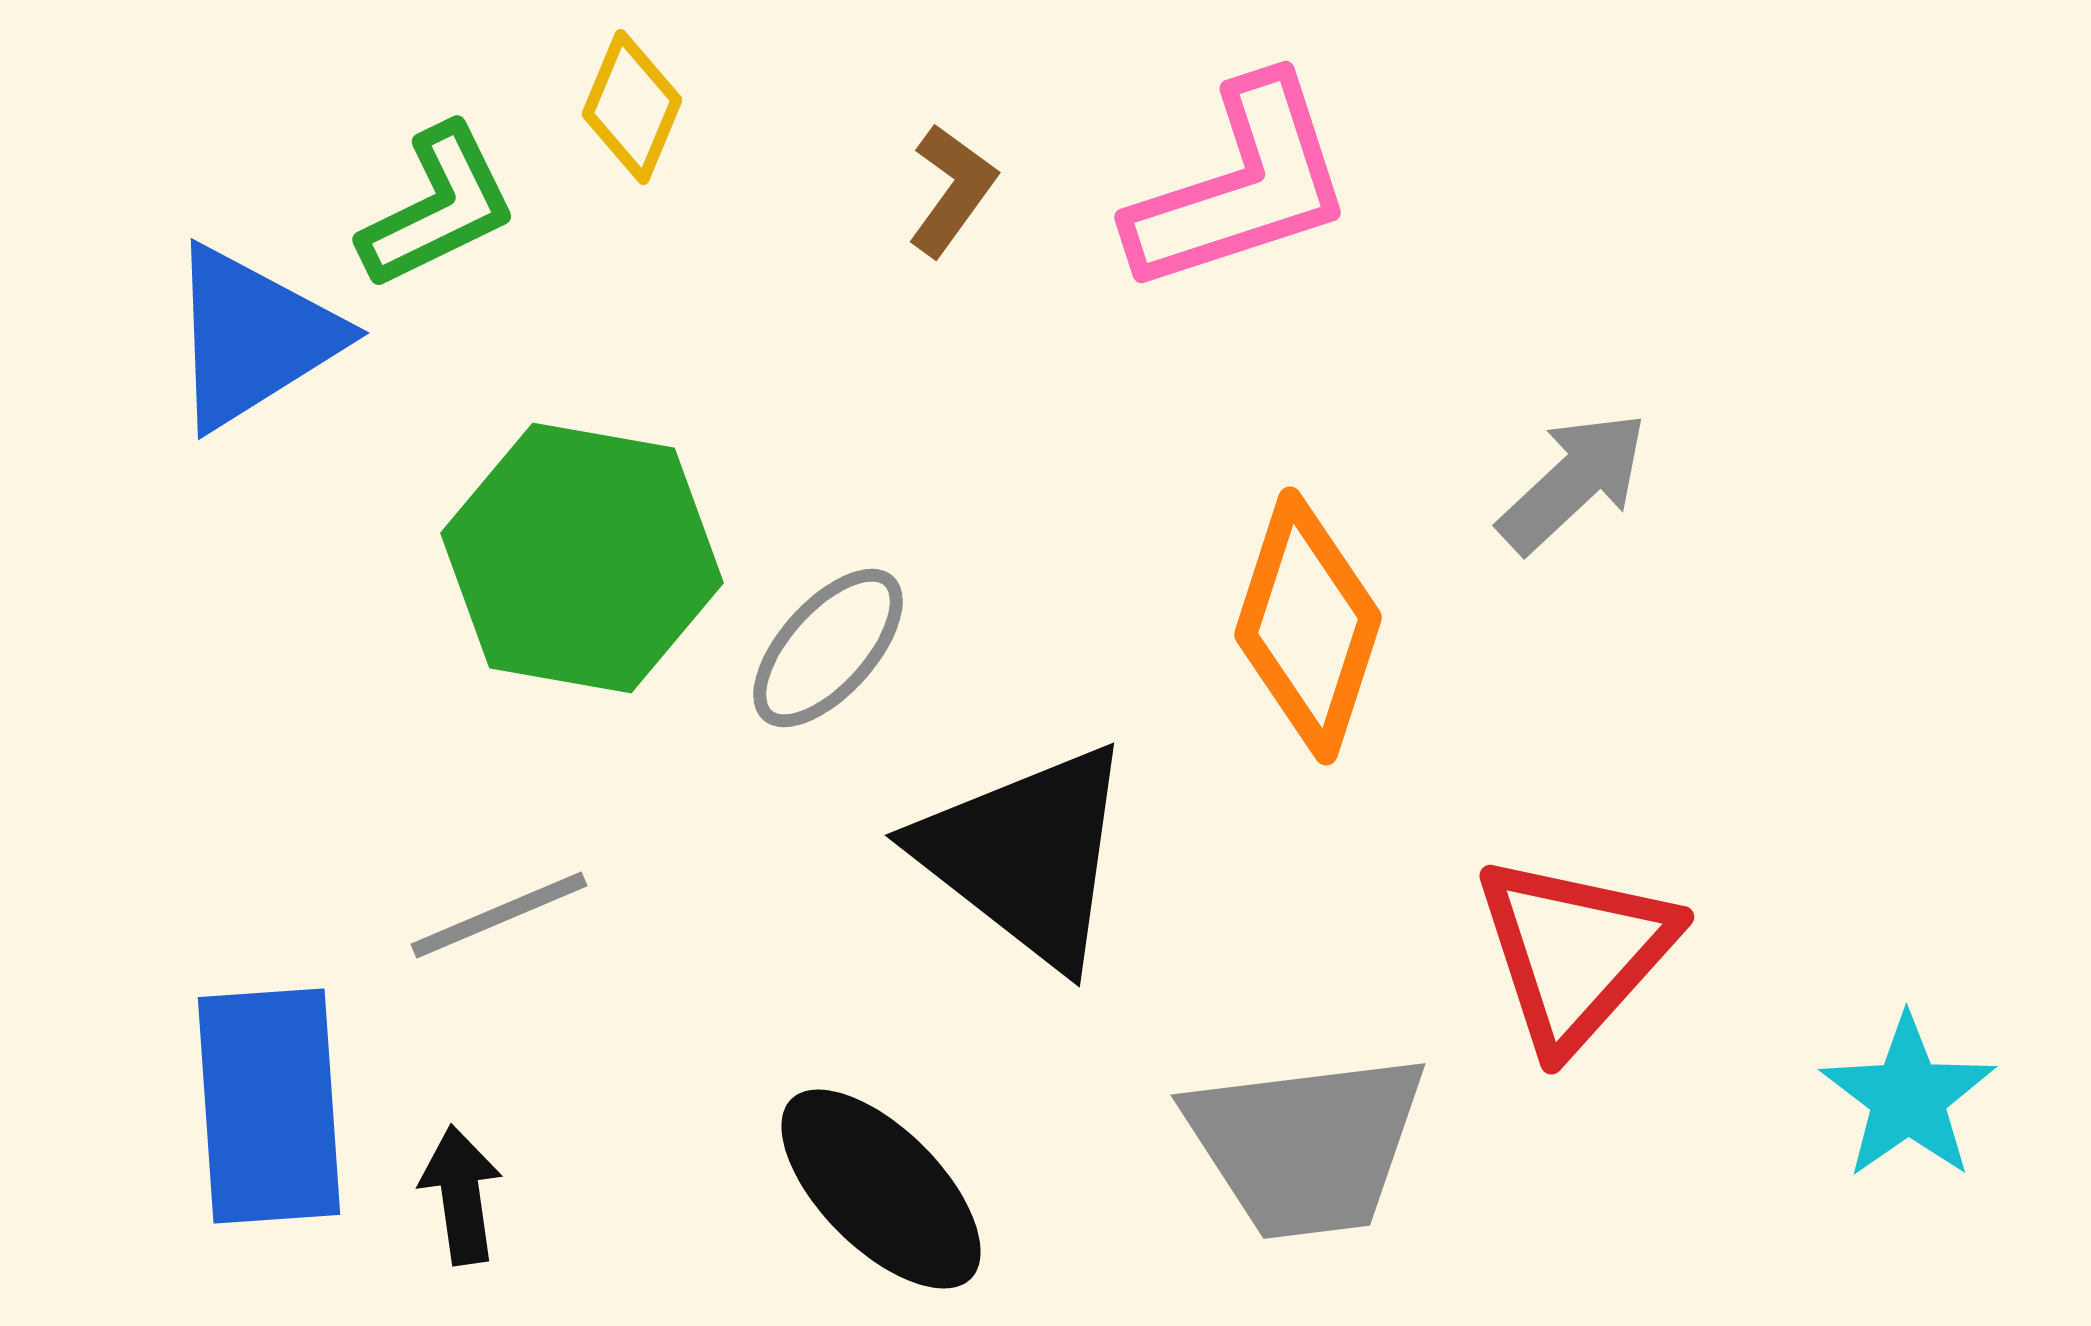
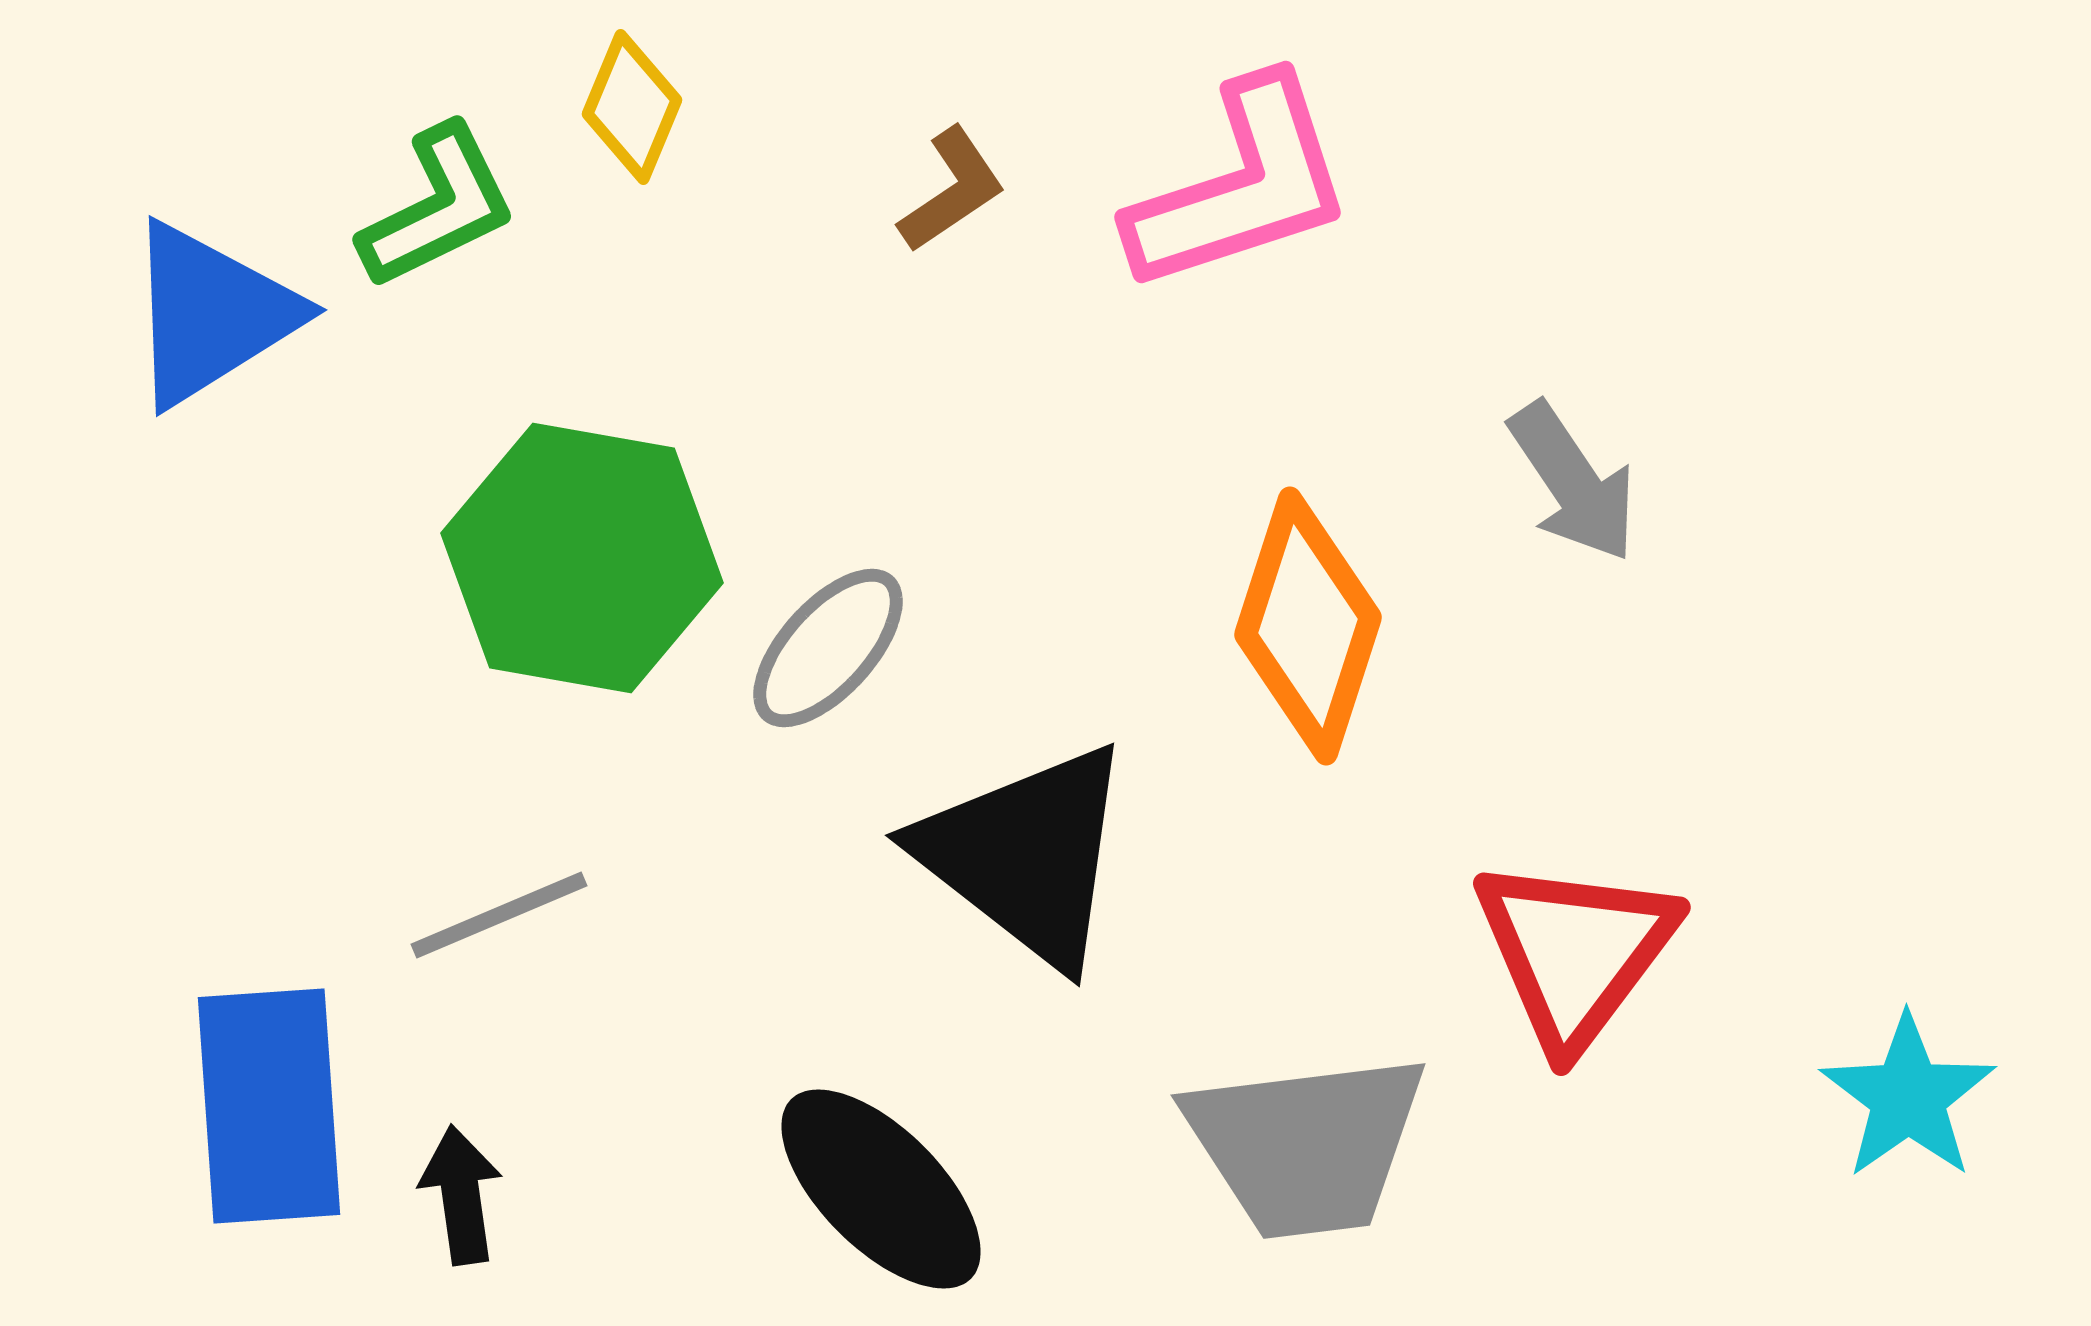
brown L-shape: rotated 20 degrees clockwise
blue triangle: moved 42 px left, 23 px up
gray arrow: rotated 99 degrees clockwise
red triangle: rotated 5 degrees counterclockwise
